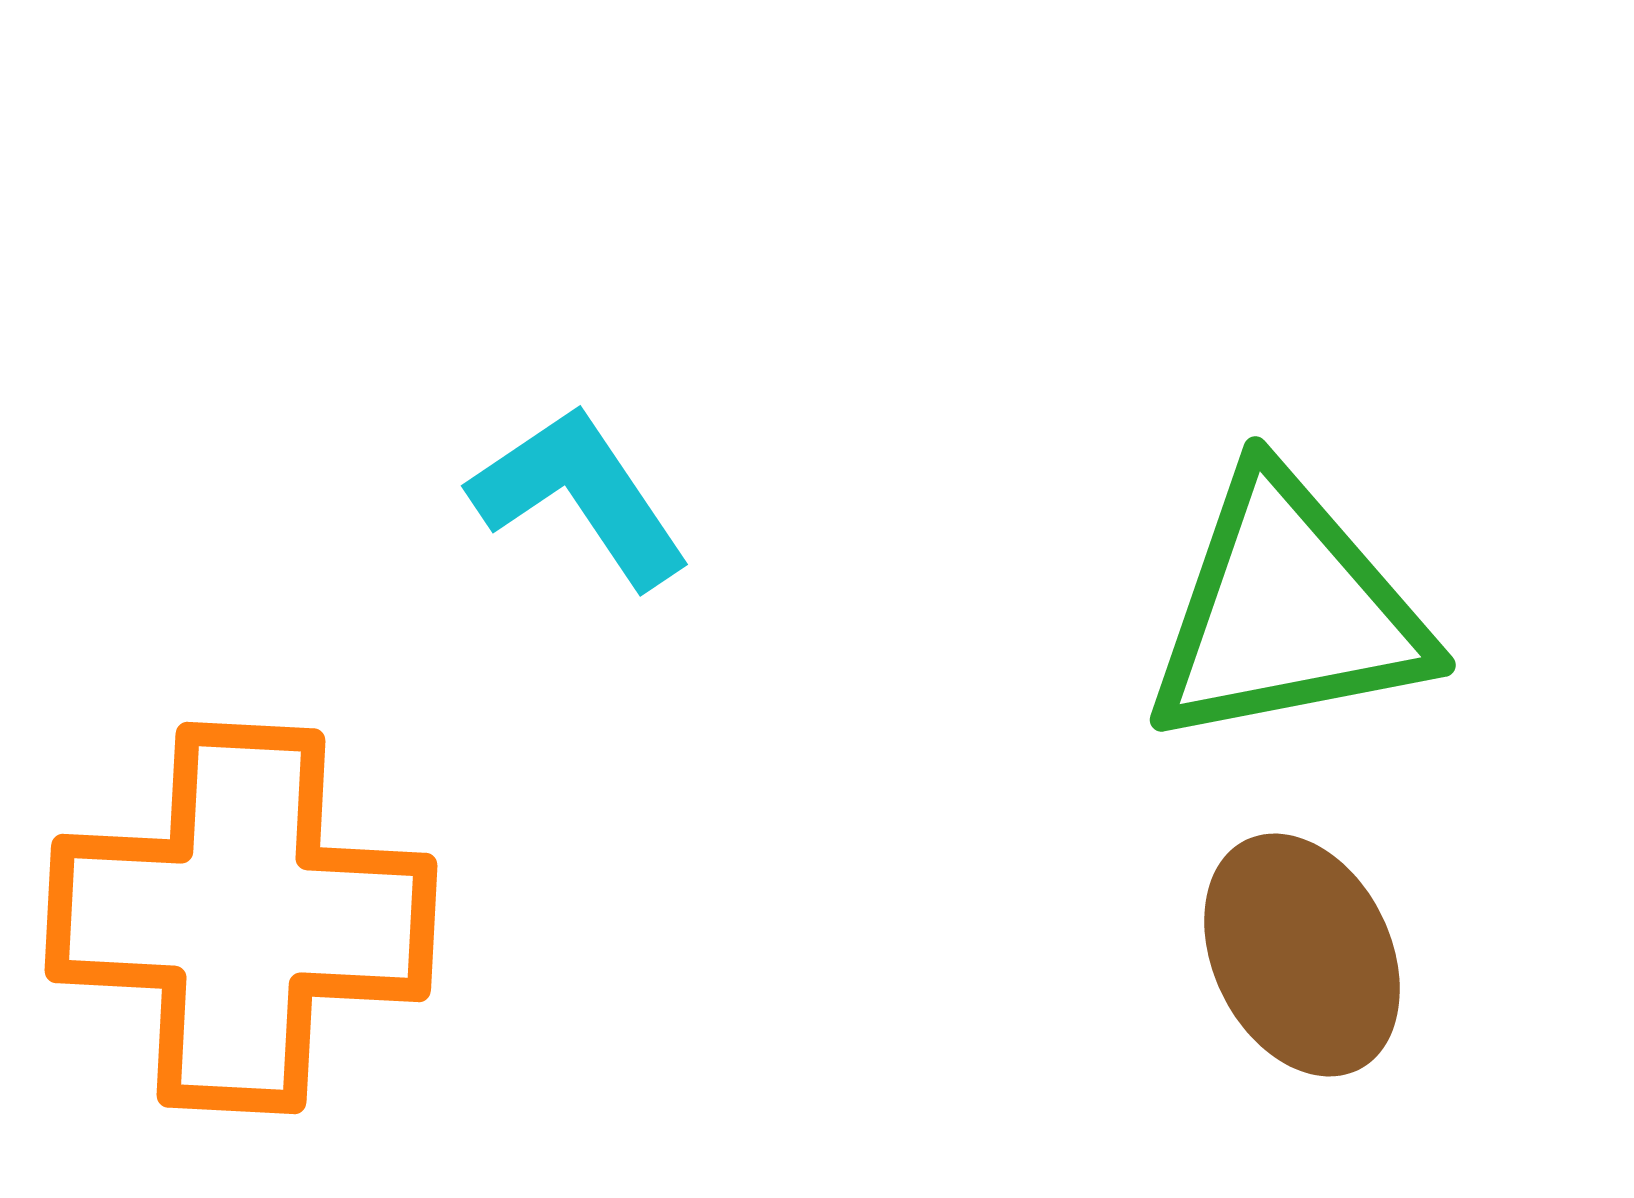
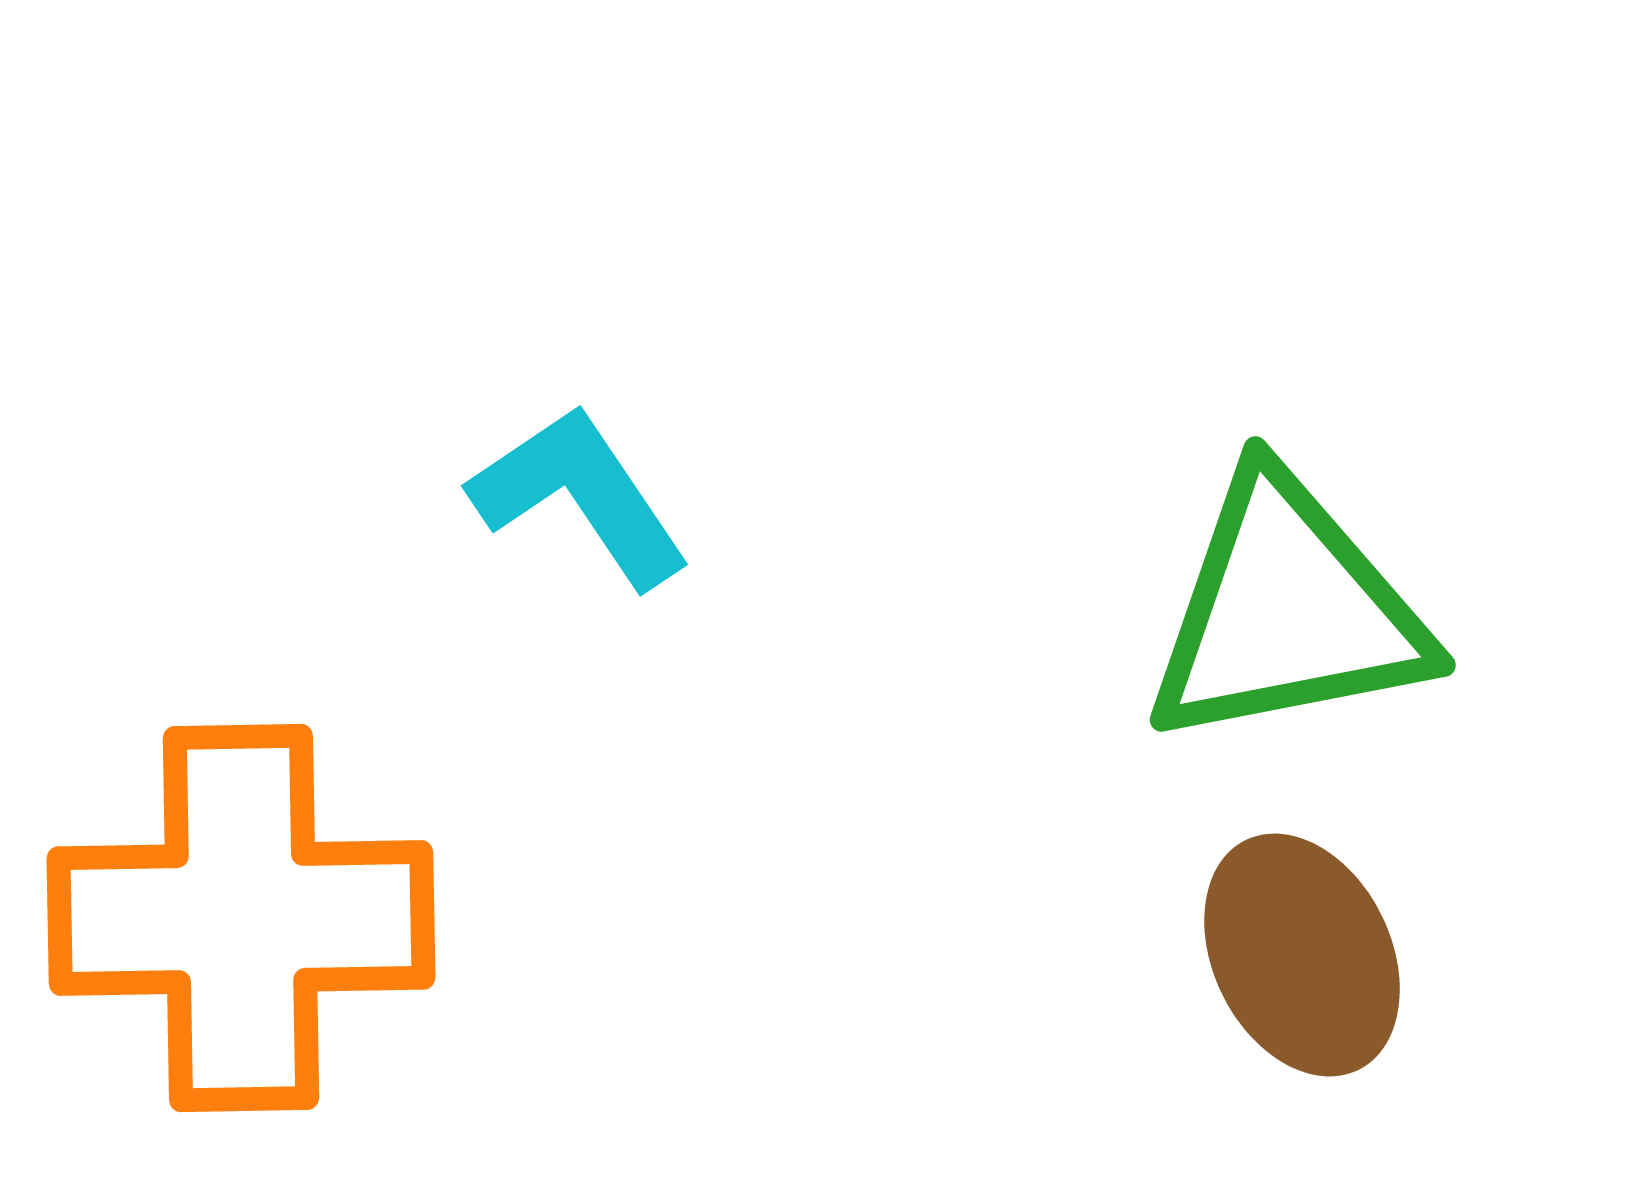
orange cross: rotated 4 degrees counterclockwise
